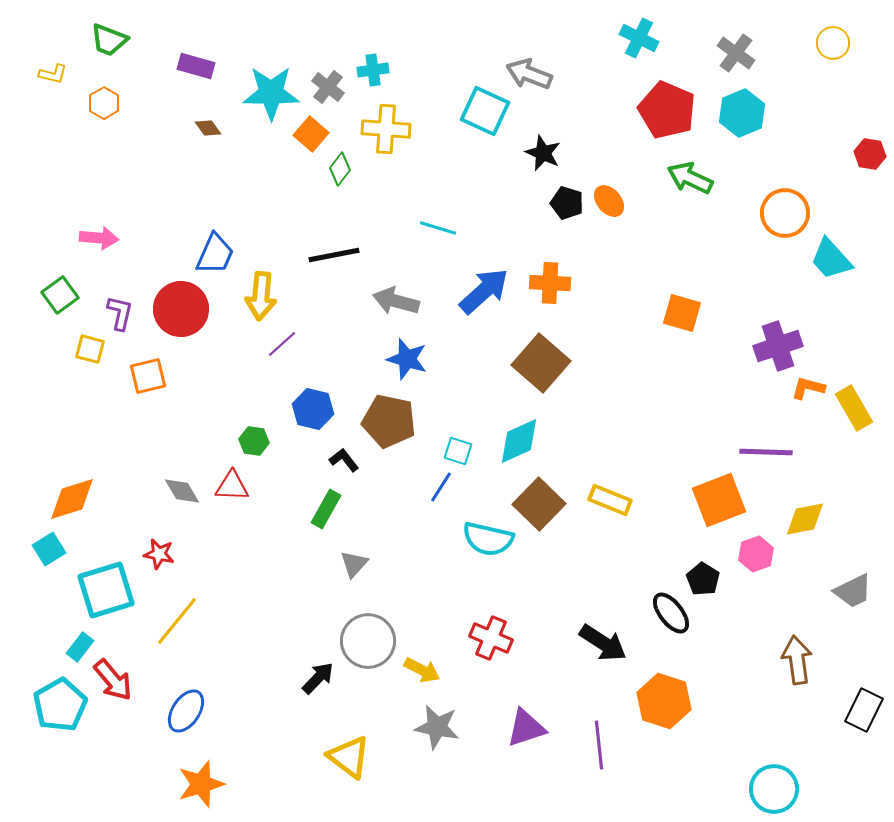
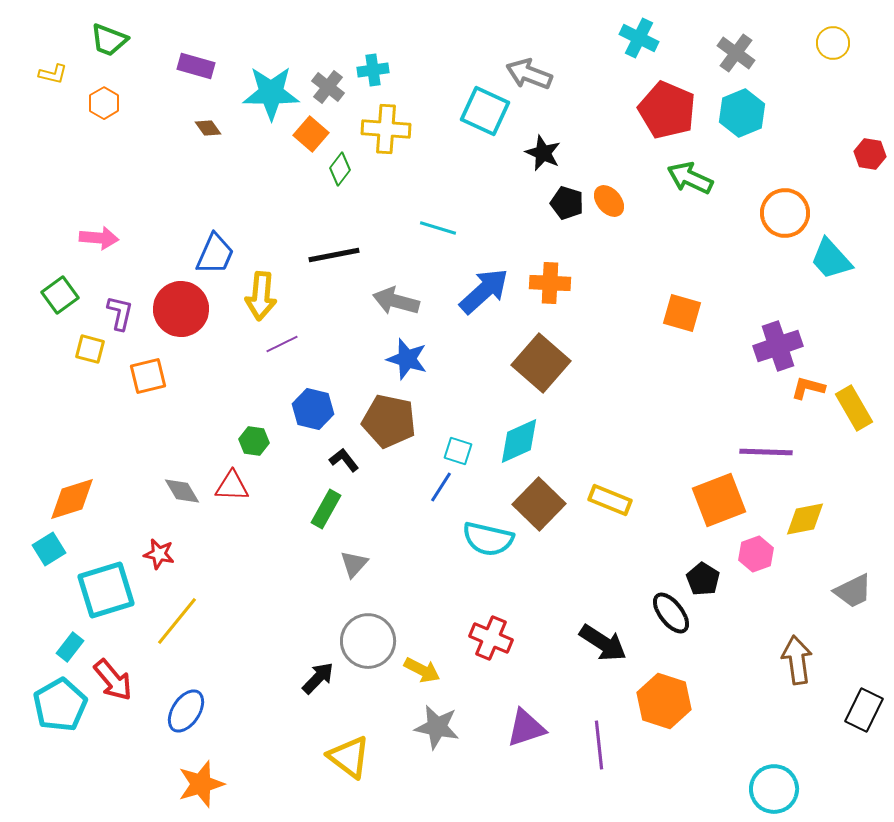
purple line at (282, 344): rotated 16 degrees clockwise
cyan rectangle at (80, 647): moved 10 px left
